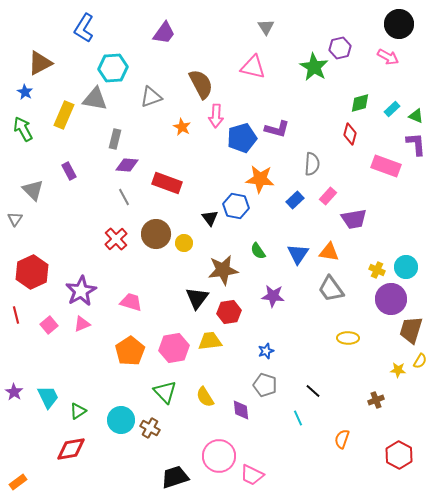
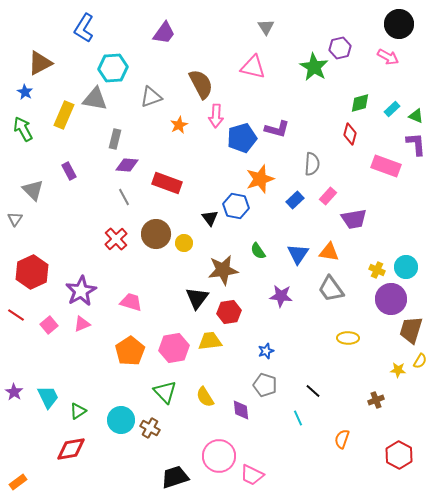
orange star at (182, 127): moved 3 px left, 2 px up; rotated 18 degrees clockwise
orange star at (260, 179): rotated 24 degrees counterclockwise
purple star at (273, 296): moved 8 px right
red line at (16, 315): rotated 42 degrees counterclockwise
